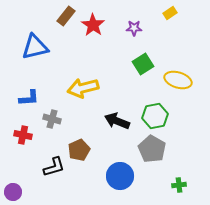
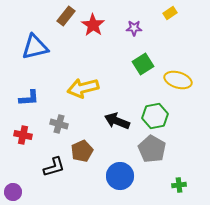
gray cross: moved 7 px right, 5 px down
brown pentagon: moved 3 px right, 1 px down
